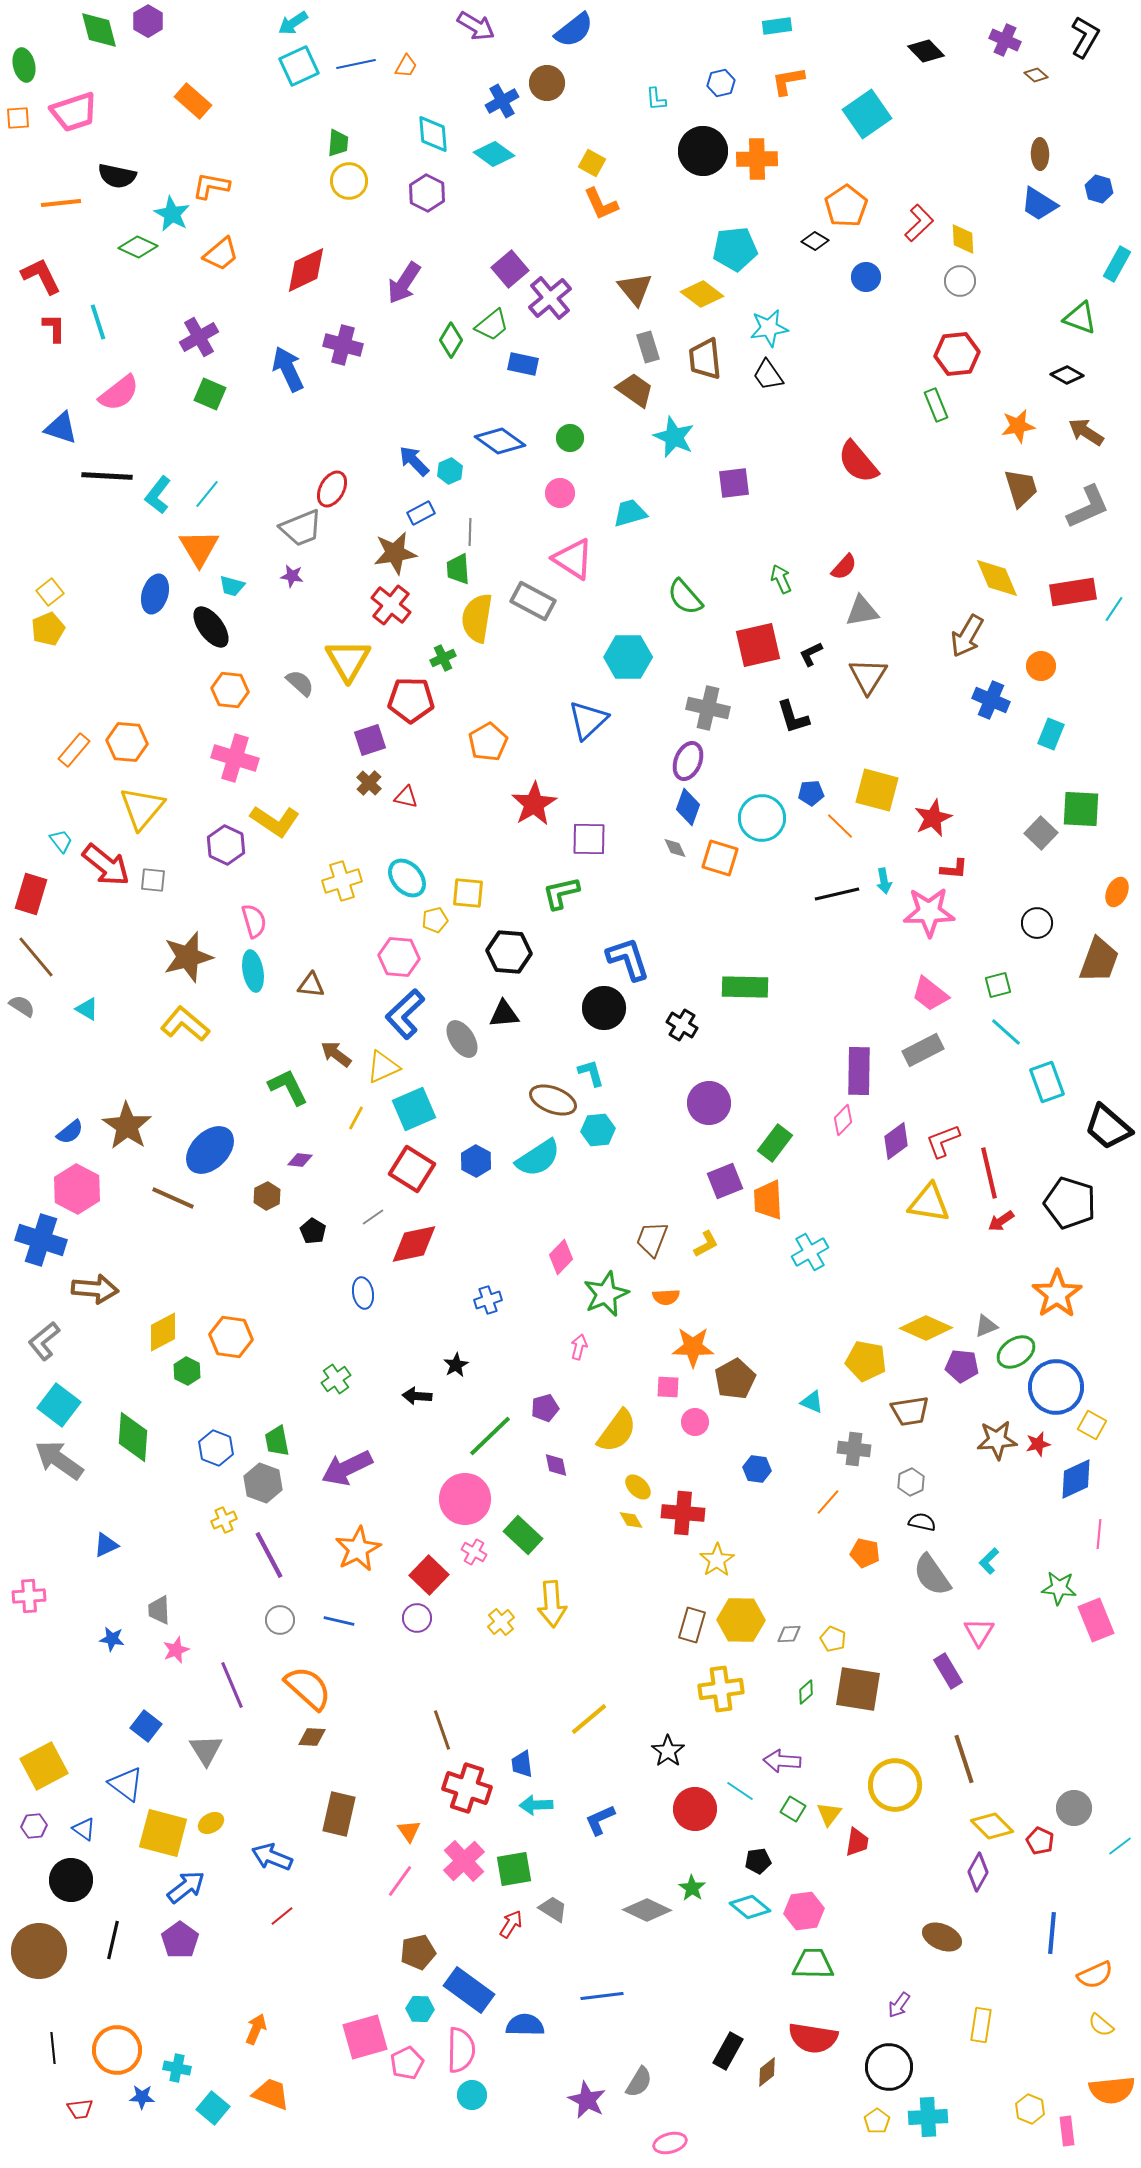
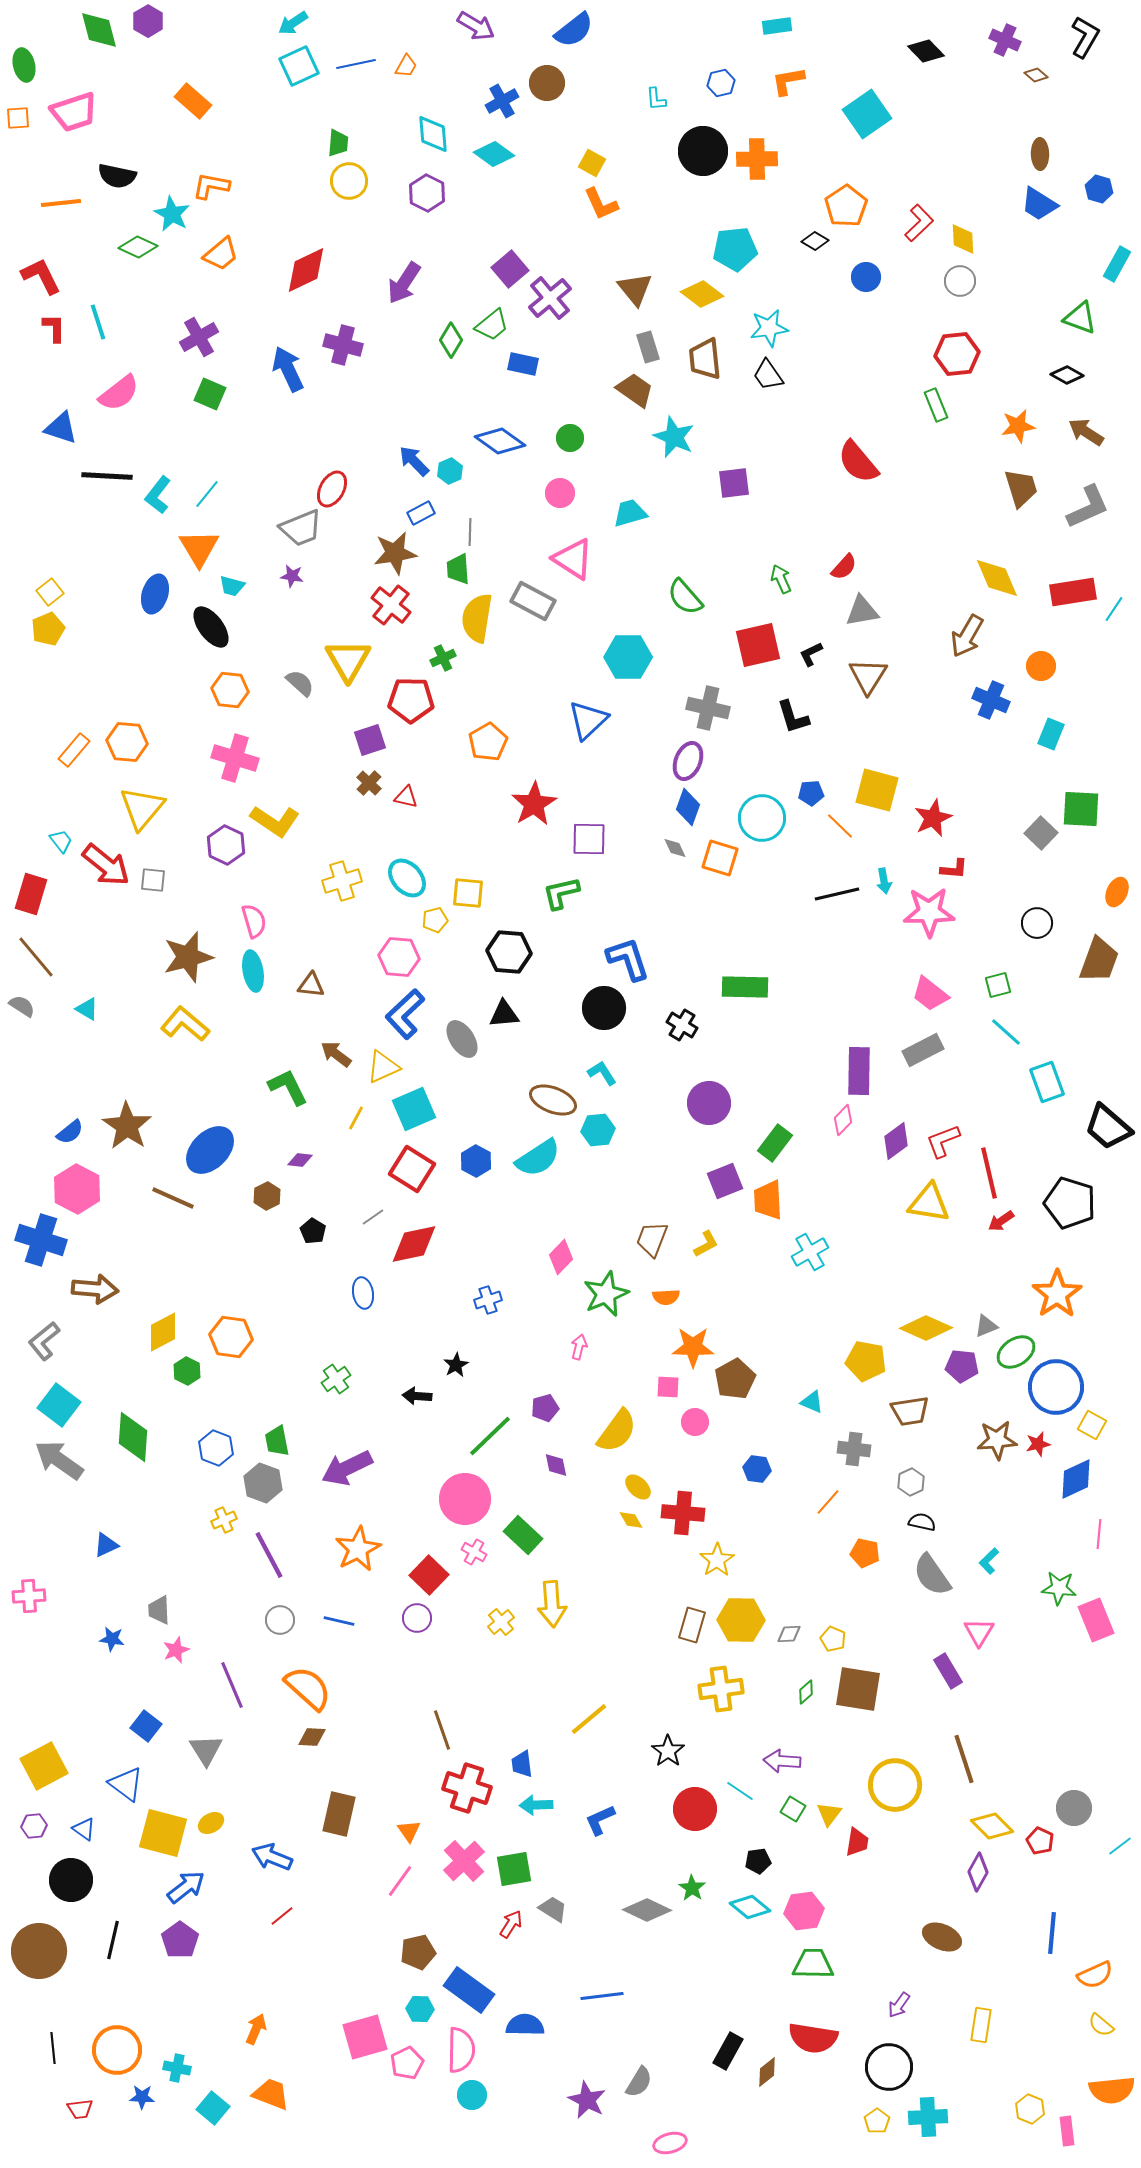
cyan L-shape at (591, 1073): moved 11 px right; rotated 16 degrees counterclockwise
